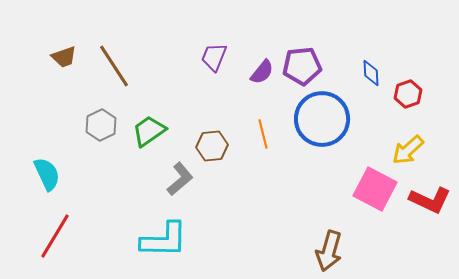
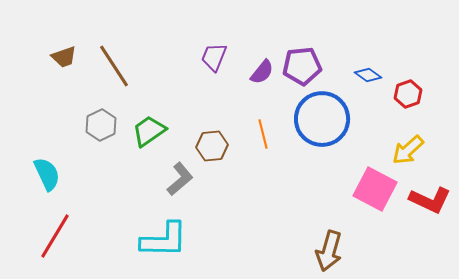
blue diamond: moved 3 px left, 2 px down; rotated 52 degrees counterclockwise
